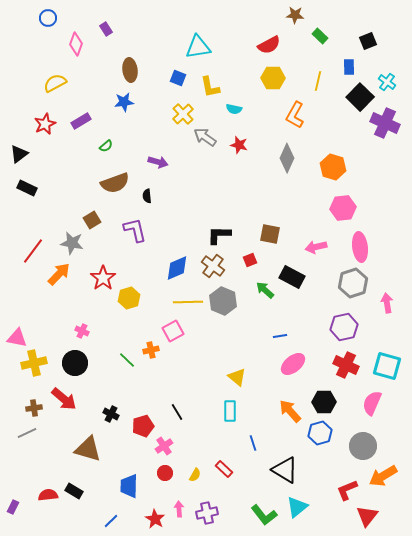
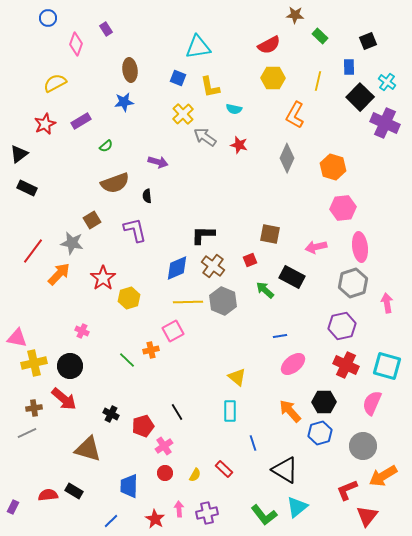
black L-shape at (219, 235): moved 16 px left
purple hexagon at (344, 327): moved 2 px left, 1 px up
black circle at (75, 363): moved 5 px left, 3 px down
